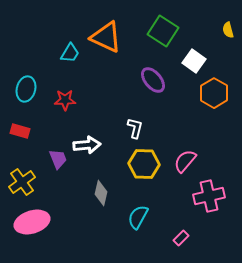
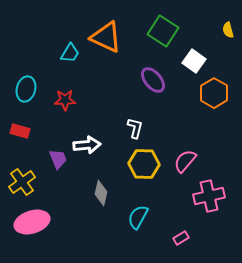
pink rectangle: rotated 14 degrees clockwise
